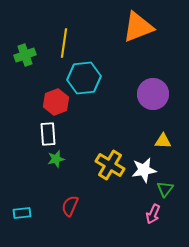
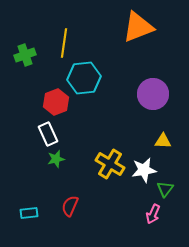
white rectangle: rotated 20 degrees counterclockwise
yellow cross: moved 1 px up
cyan rectangle: moved 7 px right
